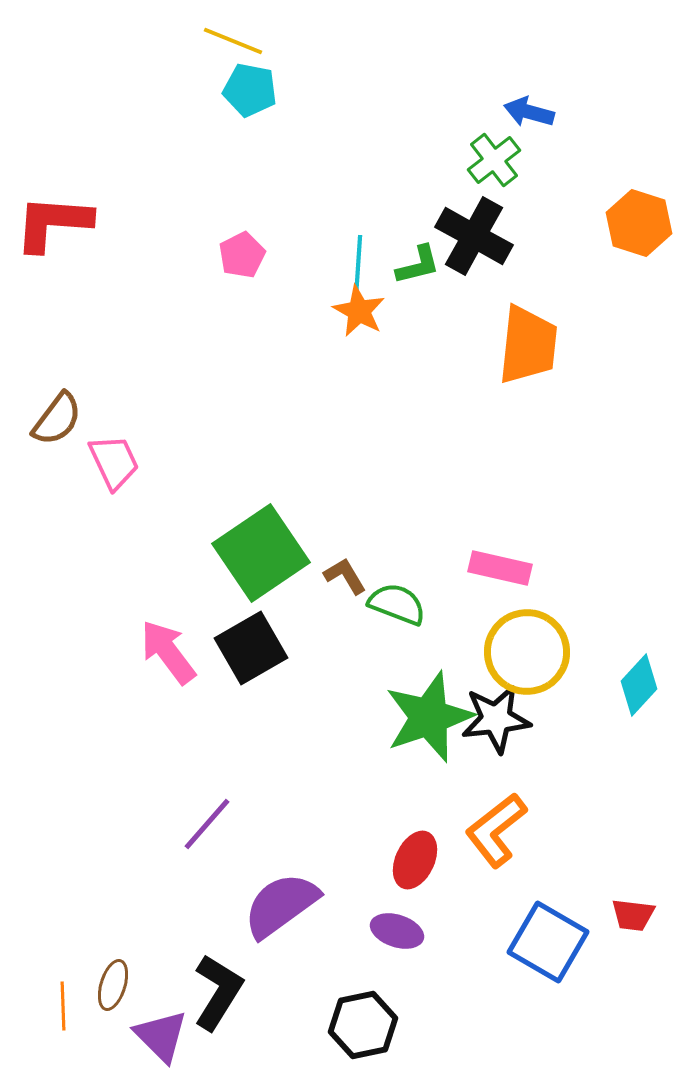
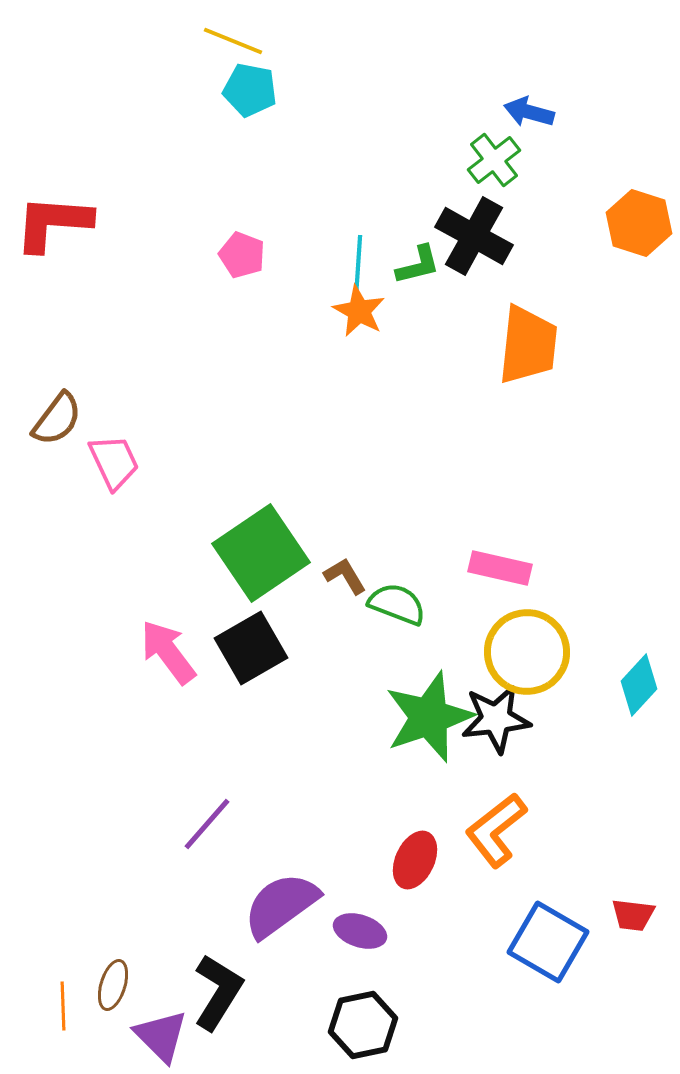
pink pentagon: rotated 24 degrees counterclockwise
purple ellipse: moved 37 px left
